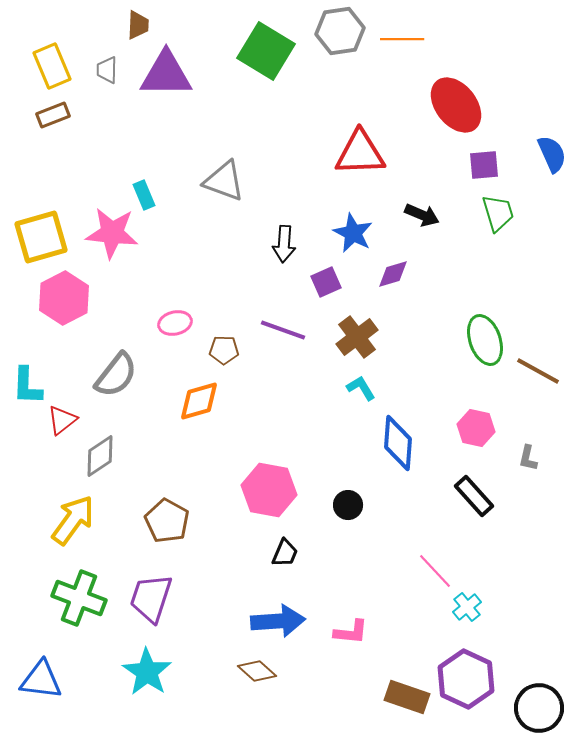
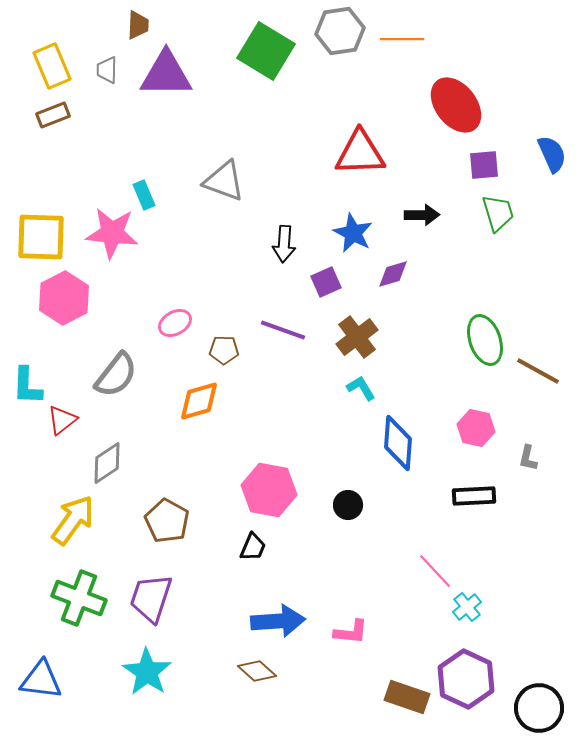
black arrow at (422, 215): rotated 24 degrees counterclockwise
yellow square at (41, 237): rotated 18 degrees clockwise
pink ellipse at (175, 323): rotated 16 degrees counterclockwise
gray diamond at (100, 456): moved 7 px right, 7 px down
black rectangle at (474, 496): rotated 51 degrees counterclockwise
black trapezoid at (285, 553): moved 32 px left, 6 px up
